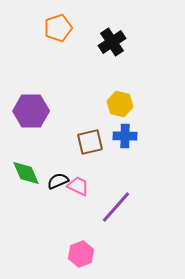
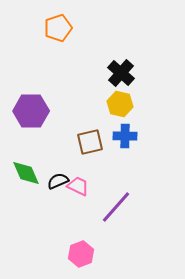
black cross: moved 9 px right, 31 px down; rotated 16 degrees counterclockwise
